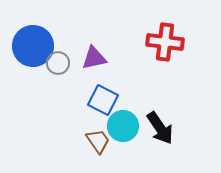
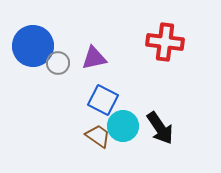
brown trapezoid: moved 5 px up; rotated 20 degrees counterclockwise
